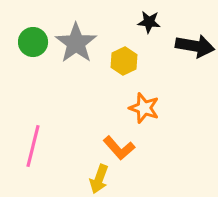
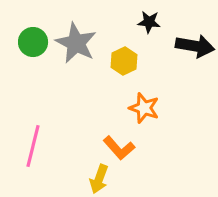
gray star: rotated 9 degrees counterclockwise
